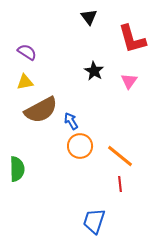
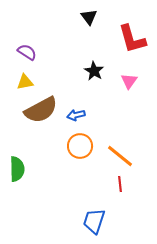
blue arrow: moved 5 px right, 6 px up; rotated 72 degrees counterclockwise
